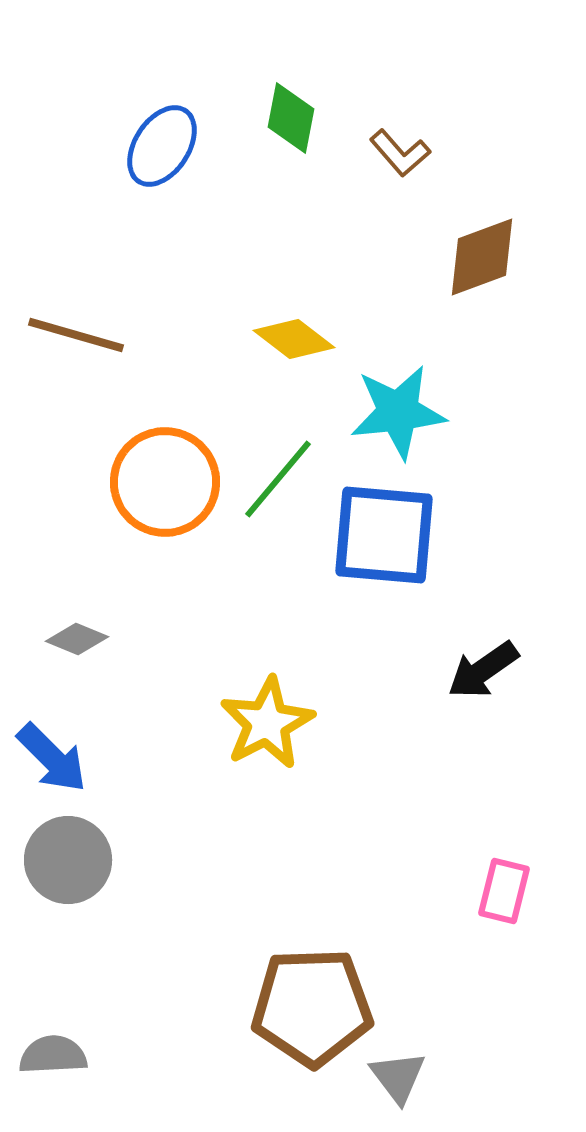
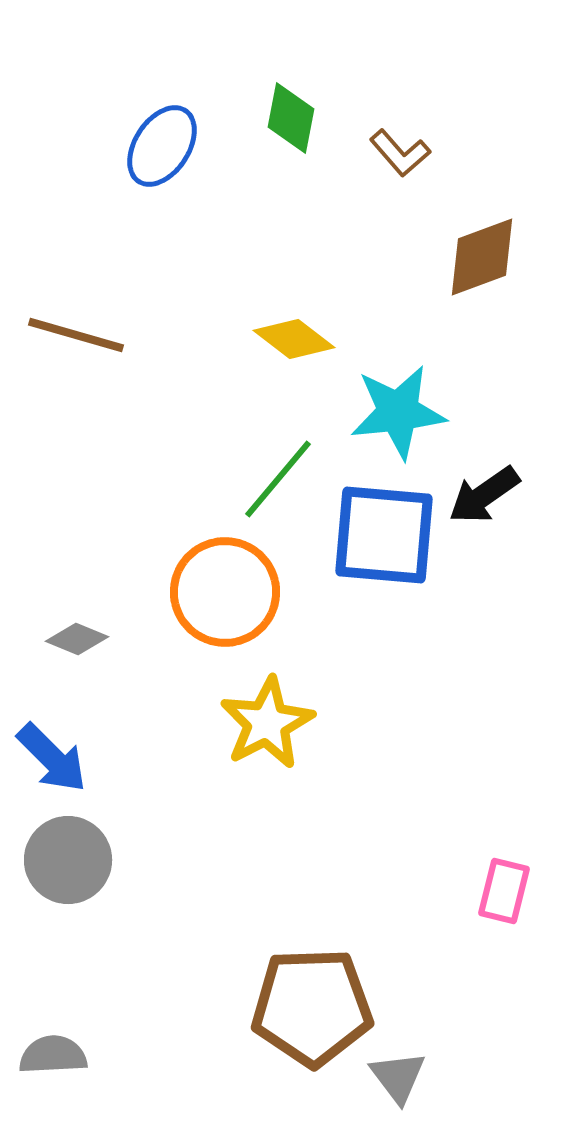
orange circle: moved 60 px right, 110 px down
black arrow: moved 1 px right, 175 px up
